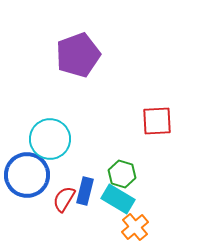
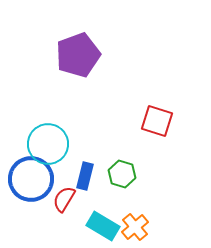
red square: rotated 20 degrees clockwise
cyan circle: moved 2 px left, 5 px down
blue circle: moved 4 px right, 4 px down
blue rectangle: moved 15 px up
cyan rectangle: moved 15 px left, 27 px down
